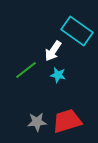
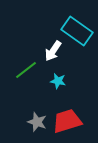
cyan star: moved 6 px down
gray star: rotated 24 degrees clockwise
